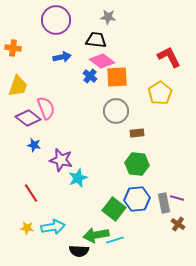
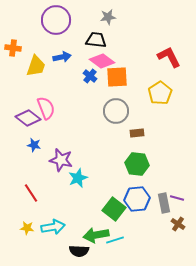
gray star: rotated 14 degrees counterclockwise
yellow trapezoid: moved 18 px right, 20 px up
